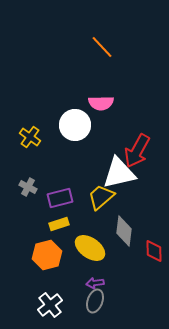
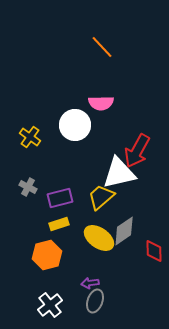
gray diamond: rotated 48 degrees clockwise
yellow ellipse: moved 9 px right, 10 px up
purple arrow: moved 5 px left
